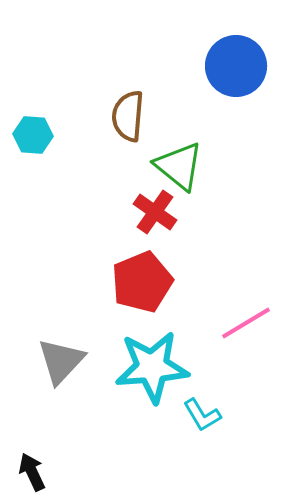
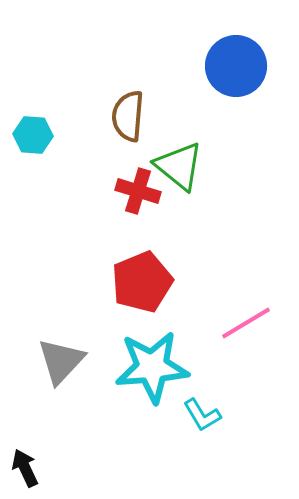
red cross: moved 17 px left, 21 px up; rotated 18 degrees counterclockwise
black arrow: moved 7 px left, 4 px up
